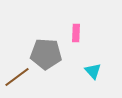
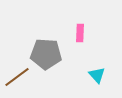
pink rectangle: moved 4 px right
cyan triangle: moved 4 px right, 4 px down
